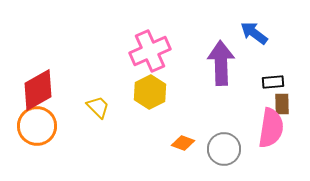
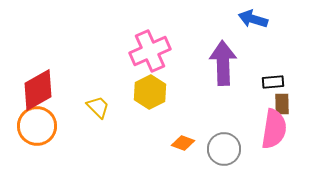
blue arrow: moved 1 px left, 14 px up; rotated 20 degrees counterclockwise
purple arrow: moved 2 px right
pink semicircle: moved 3 px right, 1 px down
